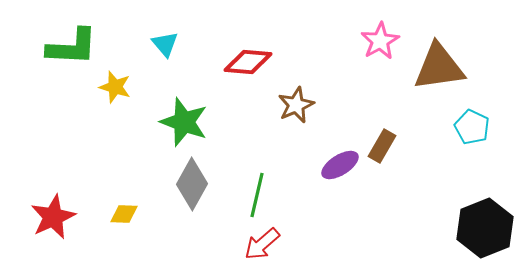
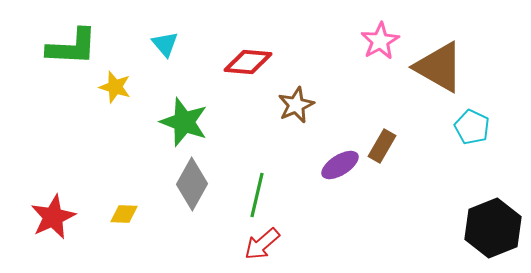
brown triangle: rotated 38 degrees clockwise
black hexagon: moved 8 px right
